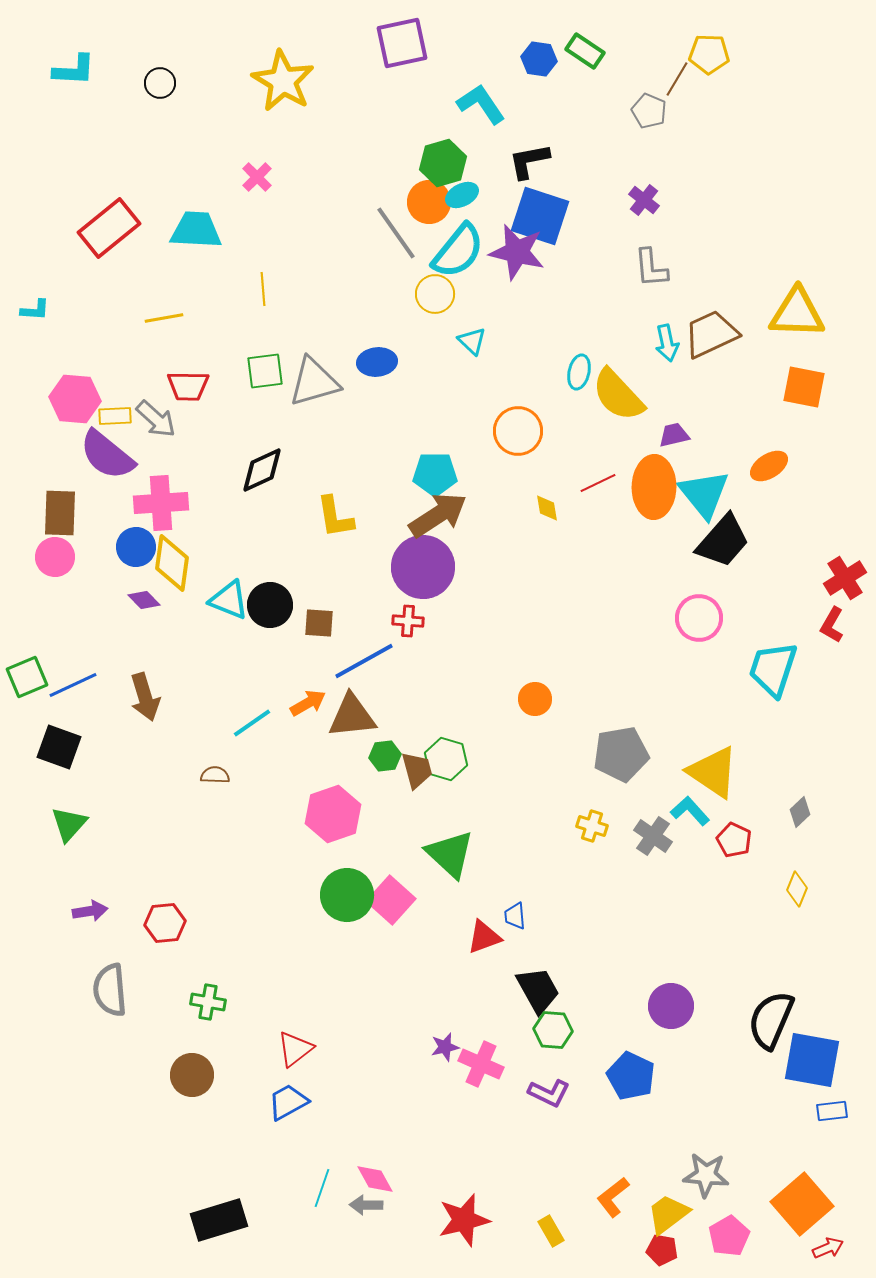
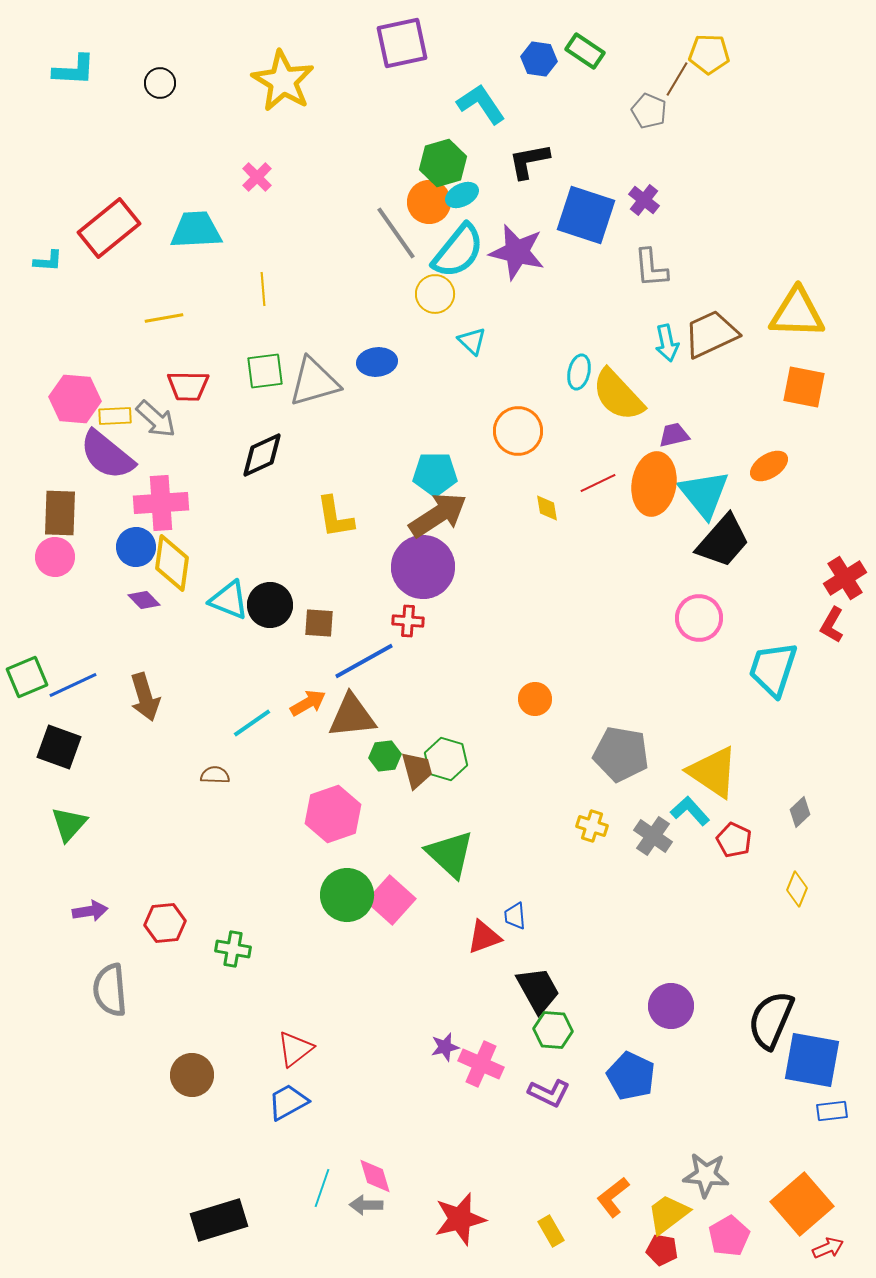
blue square at (540, 216): moved 46 px right, 1 px up
cyan trapezoid at (196, 230): rotated 6 degrees counterclockwise
cyan L-shape at (35, 310): moved 13 px right, 49 px up
black diamond at (262, 470): moved 15 px up
orange ellipse at (654, 487): moved 3 px up; rotated 8 degrees clockwise
gray pentagon at (621, 754): rotated 20 degrees clockwise
green cross at (208, 1002): moved 25 px right, 53 px up
pink diamond at (375, 1179): moved 3 px up; rotated 12 degrees clockwise
red star at (464, 1220): moved 4 px left, 1 px up
